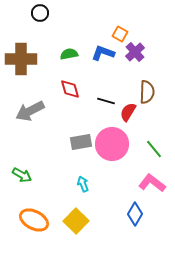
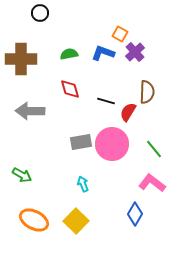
gray arrow: rotated 28 degrees clockwise
